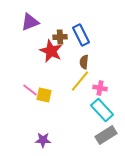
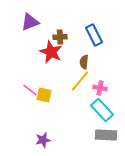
blue rectangle: moved 13 px right
red star: moved 1 px down
gray rectangle: rotated 35 degrees clockwise
purple star: rotated 14 degrees counterclockwise
